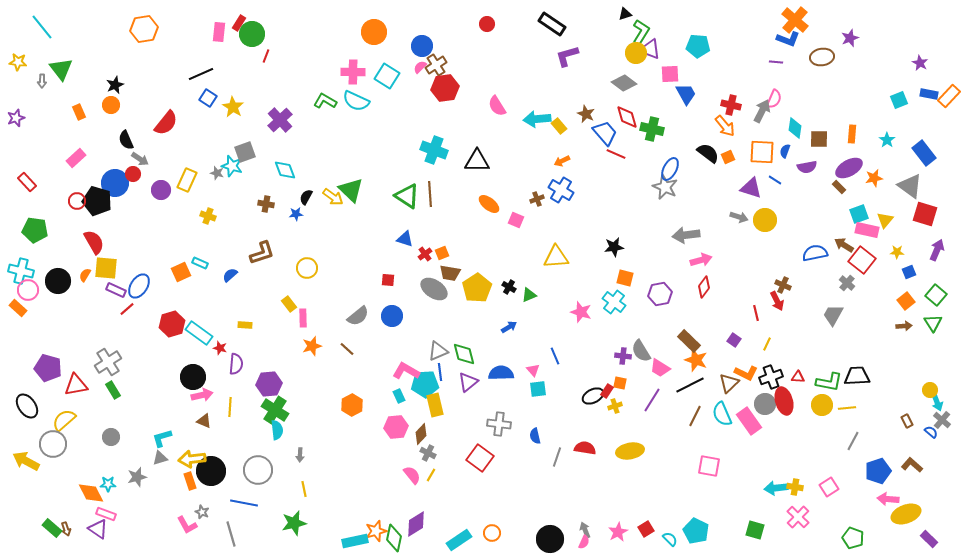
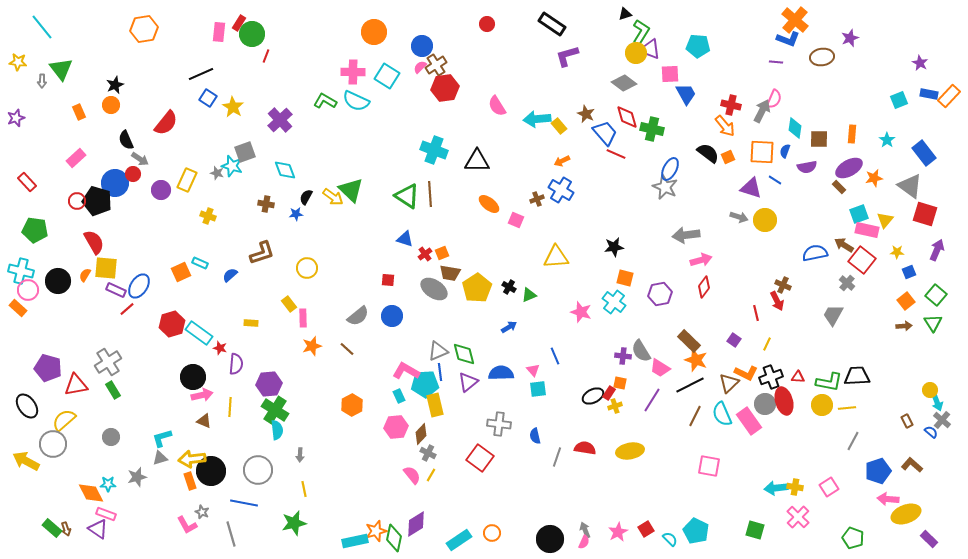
yellow rectangle at (245, 325): moved 6 px right, 2 px up
red rectangle at (607, 391): moved 2 px right, 2 px down
